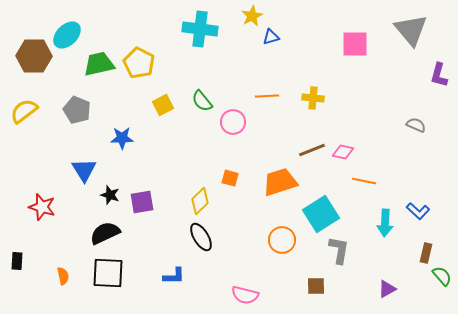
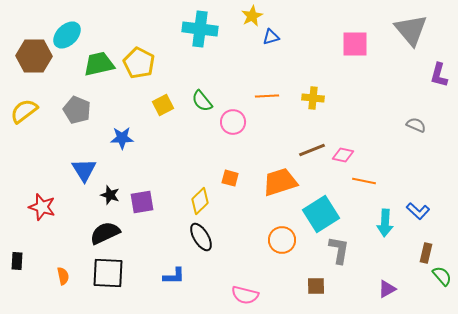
pink diamond at (343, 152): moved 3 px down
